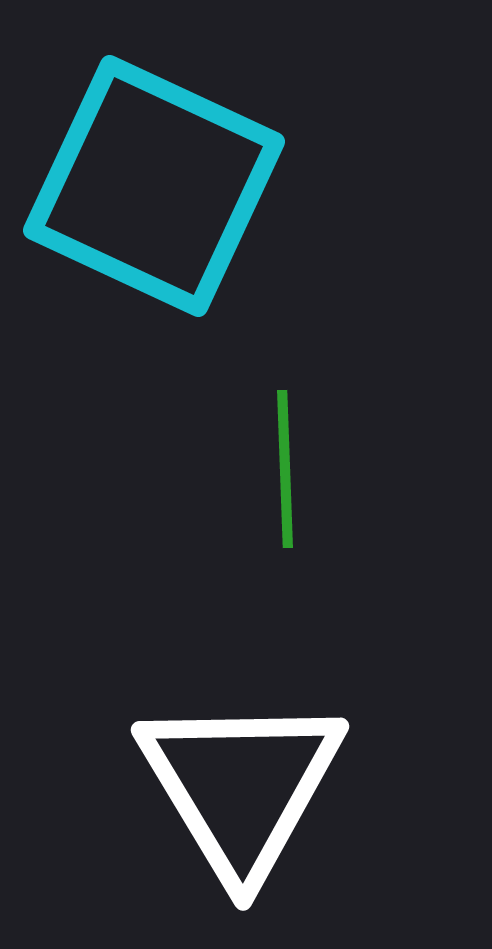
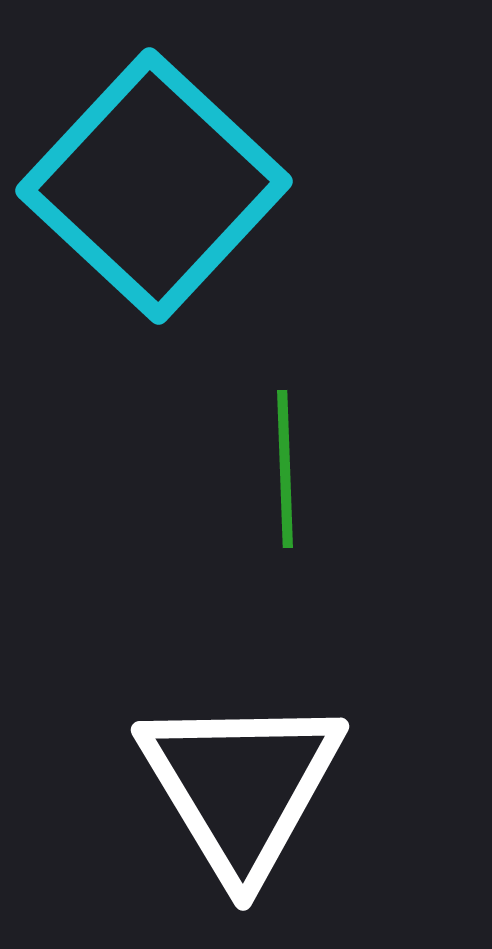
cyan square: rotated 18 degrees clockwise
